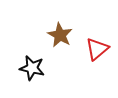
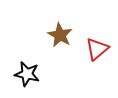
black star: moved 5 px left, 6 px down
